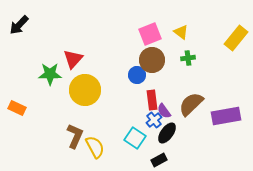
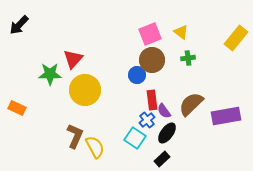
blue cross: moved 7 px left
black rectangle: moved 3 px right, 1 px up; rotated 14 degrees counterclockwise
